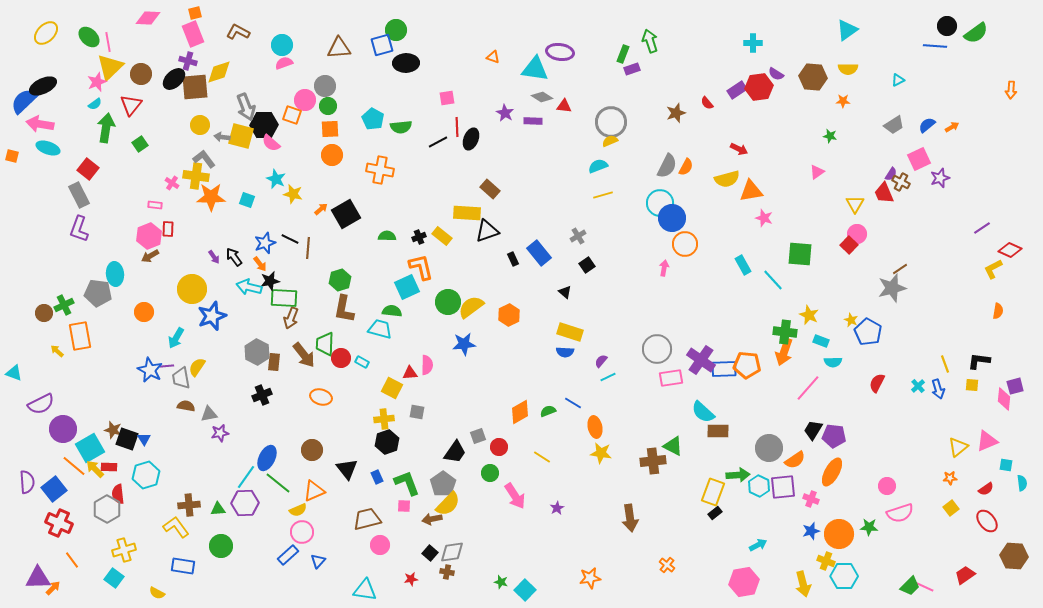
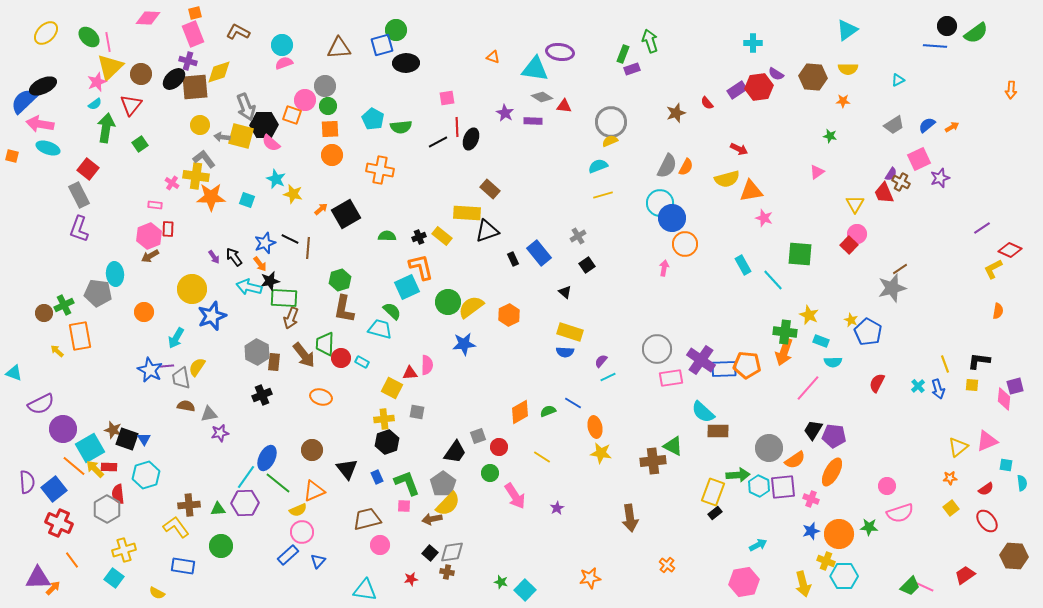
green semicircle at (392, 311): rotated 36 degrees clockwise
